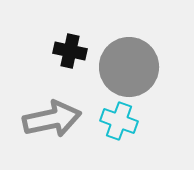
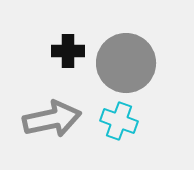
black cross: moved 2 px left; rotated 12 degrees counterclockwise
gray circle: moved 3 px left, 4 px up
